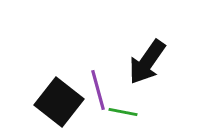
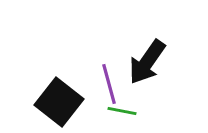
purple line: moved 11 px right, 6 px up
green line: moved 1 px left, 1 px up
